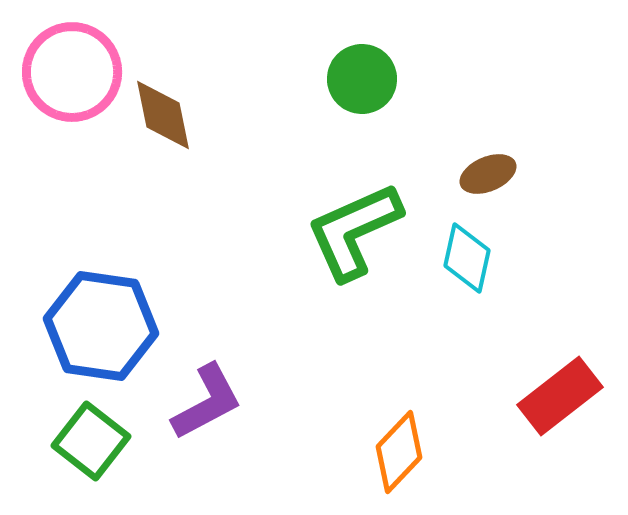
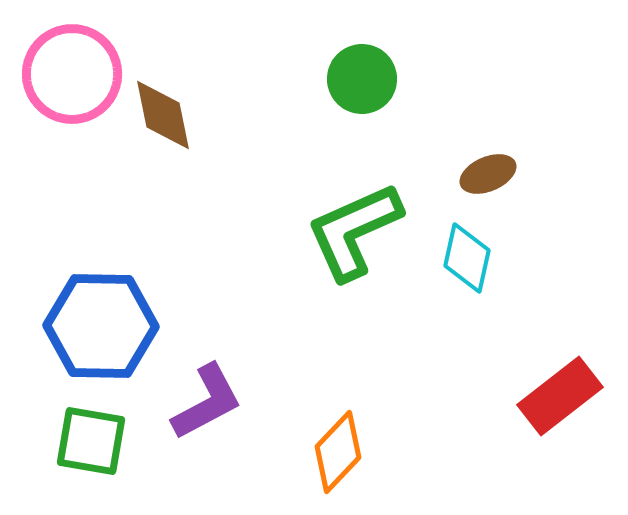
pink circle: moved 2 px down
blue hexagon: rotated 7 degrees counterclockwise
green square: rotated 28 degrees counterclockwise
orange diamond: moved 61 px left
